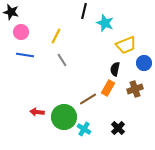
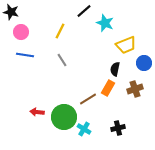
black line: rotated 35 degrees clockwise
yellow line: moved 4 px right, 5 px up
black cross: rotated 32 degrees clockwise
